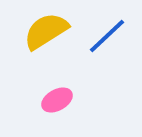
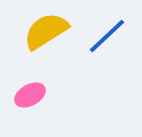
pink ellipse: moved 27 px left, 5 px up
